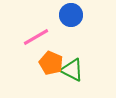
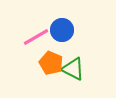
blue circle: moved 9 px left, 15 px down
green triangle: moved 1 px right, 1 px up
